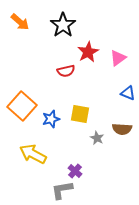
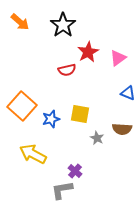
red semicircle: moved 1 px right, 1 px up
